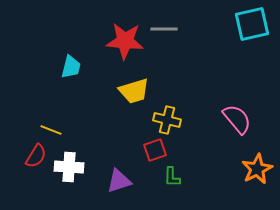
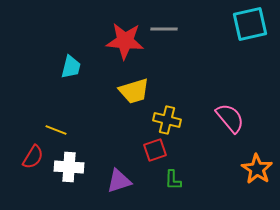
cyan square: moved 2 px left
pink semicircle: moved 7 px left, 1 px up
yellow line: moved 5 px right
red semicircle: moved 3 px left, 1 px down
orange star: rotated 12 degrees counterclockwise
green L-shape: moved 1 px right, 3 px down
